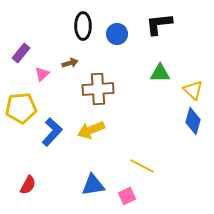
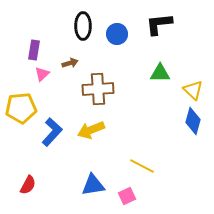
purple rectangle: moved 13 px right, 3 px up; rotated 30 degrees counterclockwise
